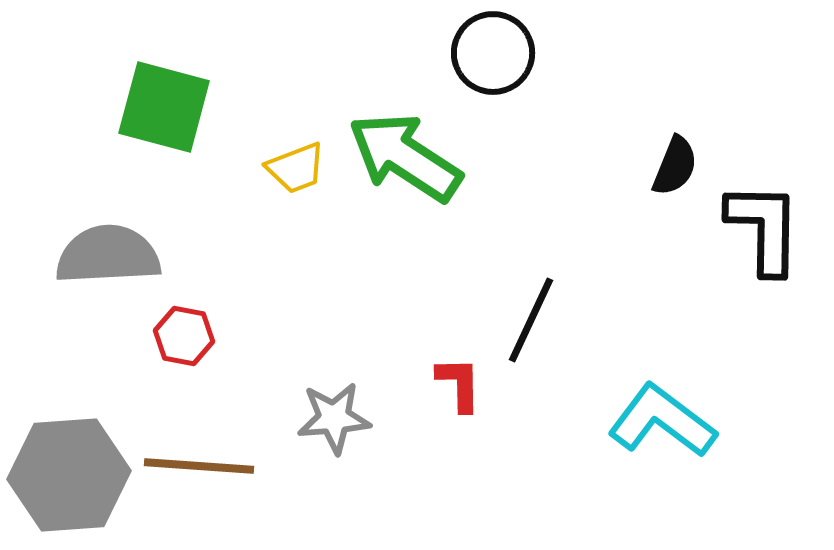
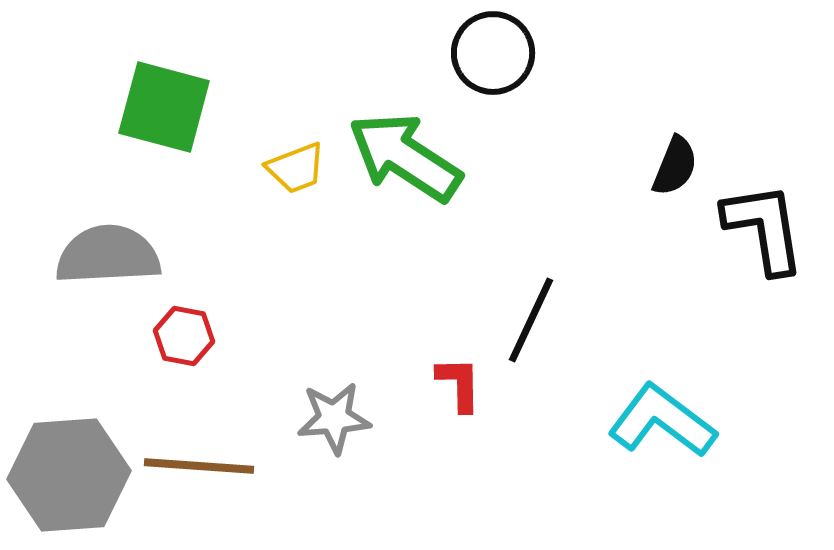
black L-shape: rotated 10 degrees counterclockwise
